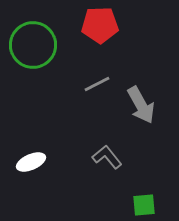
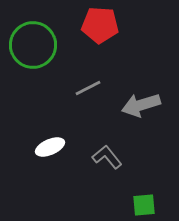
red pentagon: rotated 6 degrees clockwise
gray line: moved 9 px left, 4 px down
gray arrow: rotated 102 degrees clockwise
white ellipse: moved 19 px right, 15 px up
